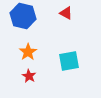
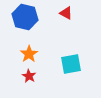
blue hexagon: moved 2 px right, 1 px down
orange star: moved 1 px right, 2 px down
cyan square: moved 2 px right, 3 px down
